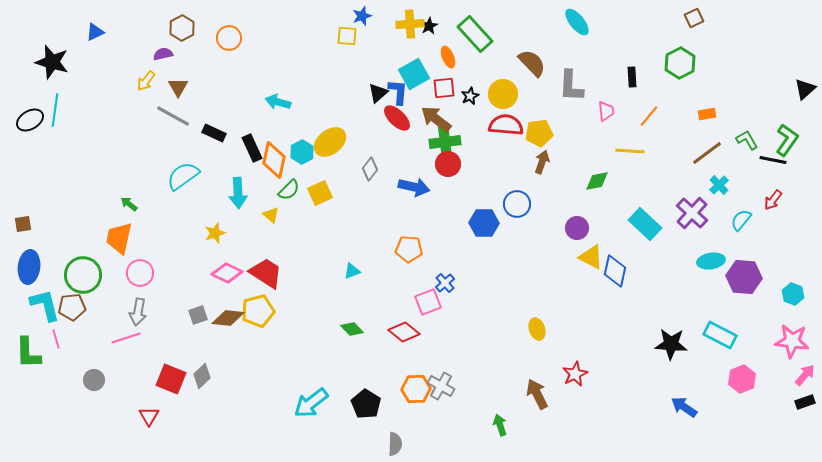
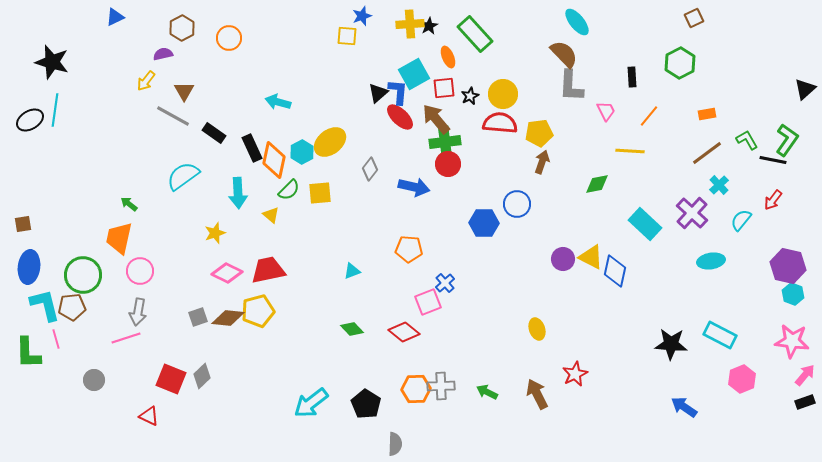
blue triangle at (95, 32): moved 20 px right, 15 px up
brown semicircle at (532, 63): moved 32 px right, 9 px up
brown triangle at (178, 87): moved 6 px right, 4 px down
pink trapezoid at (606, 111): rotated 20 degrees counterclockwise
red ellipse at (397, 118): moved 3 px right, 1 px up
brown arrow at (436, 119): rotated 12 degrees clockwise
red semicircle at (506, 125): moved 6 px left, 2 px up
black rectangle at (214, 133): rotated 10 degrees clockwise
green diamond at (597, 181): moved 3 px down
yellow square at (320, 193): rotated 20 degrees clockwise
purple circle at (577, 228): moved 14 px left, 31 px down
pink circle at (140, 273): moved 2 px up
red trapezoid at (266, 273): moved 2 px right, 3 px up; rotated 45 degrees counterclockwise
purple hexagon at (744, 277): moved 44 px right, 11 px up; rotated 8 degrees clockwise
gray square at (198, 315): moved 2 px down
gray cross at (441, 386): rotated 32 degrees counterclockwise
red triangle at (149, 416): rotated 35 degrees counterclockwise
green arrow at (500, 425): moved 13 px left, 33 px up; rotated 45 degrees counterclockwise
